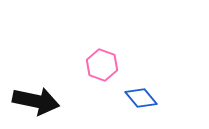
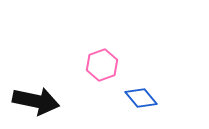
pink hexagon: rotated 20 degrees clockwise
